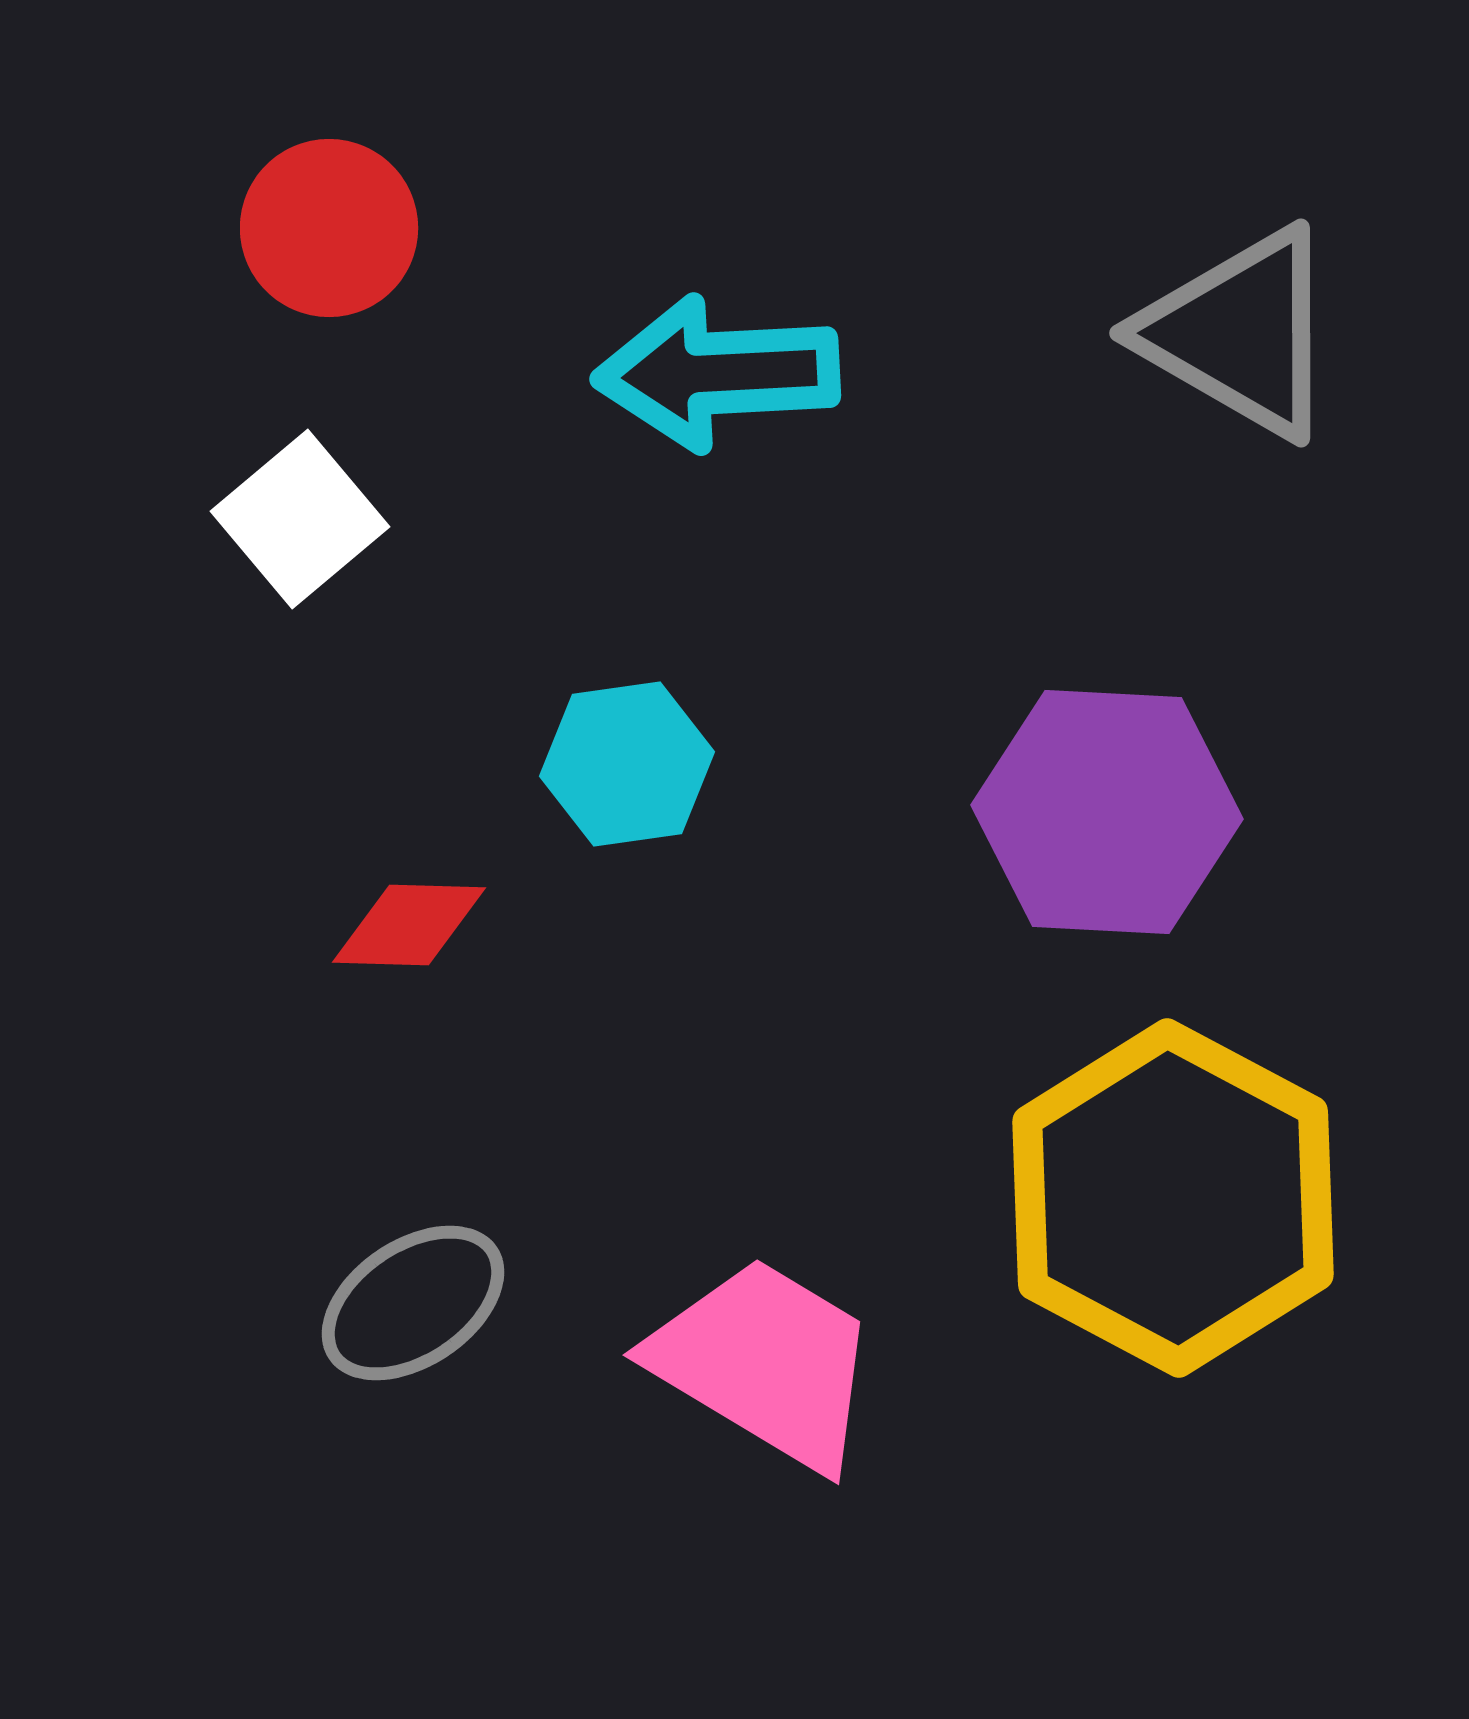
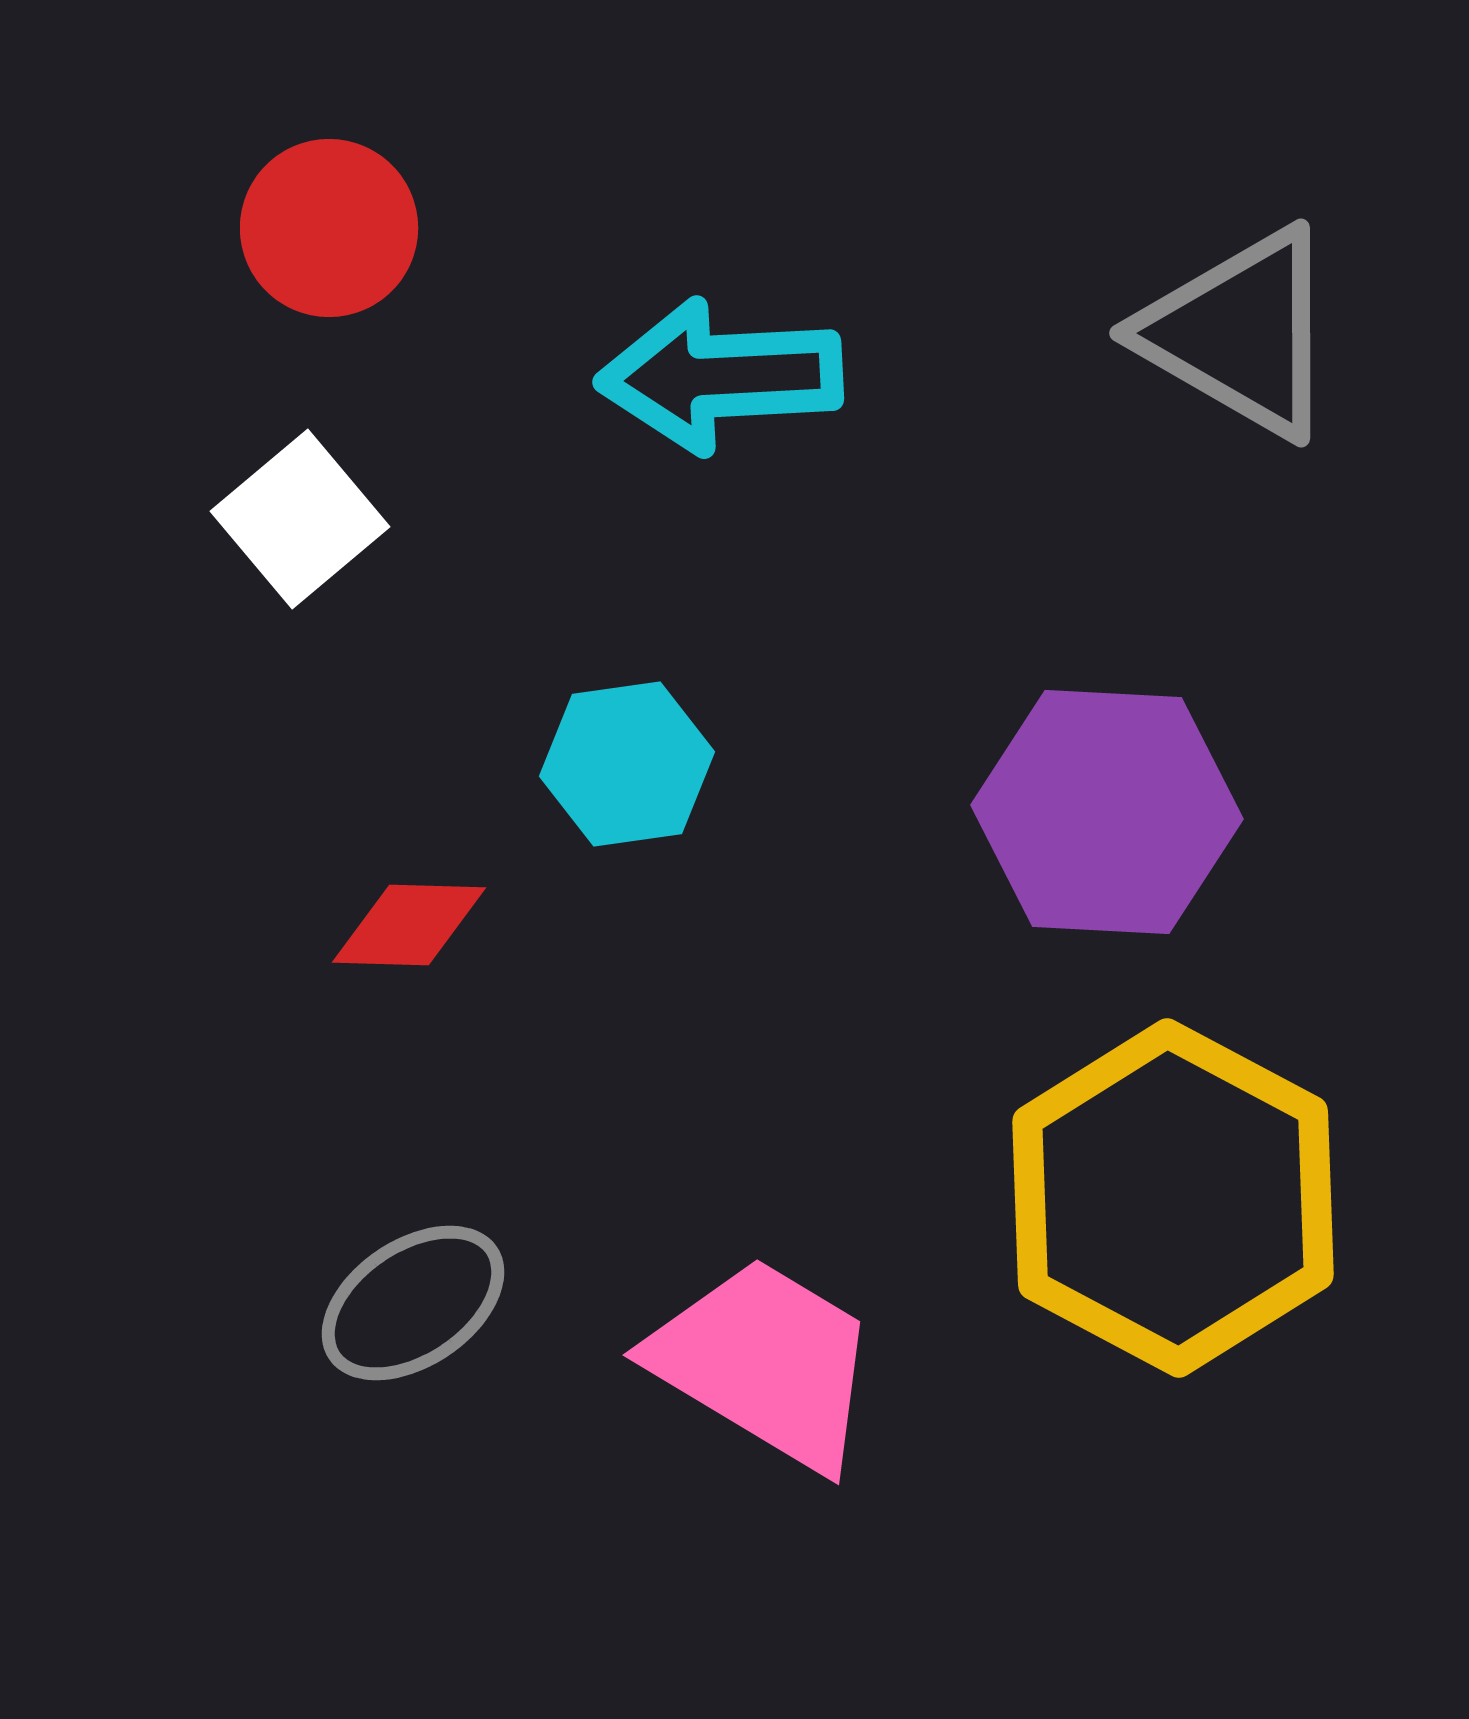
cyan arrow: moved 3 px right, 3 px down
